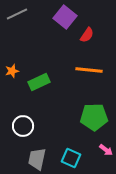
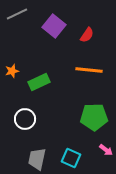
purple square: moved 11 px left, 9 px down
white circle: moved 2 px right, 7 px up
